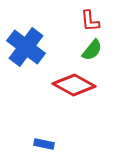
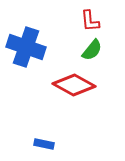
blue cross: rotated 18 degrees counterclockwise
